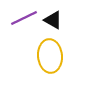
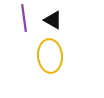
purple line: rotated 72 degrees counterclockwise
